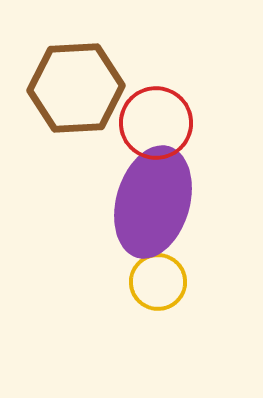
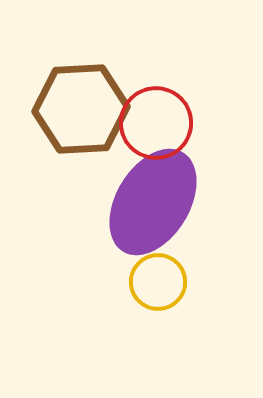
brown hexagon: moved 5 px right, 21 px down
purple ellipse: rotated 15 degrees clockwise
